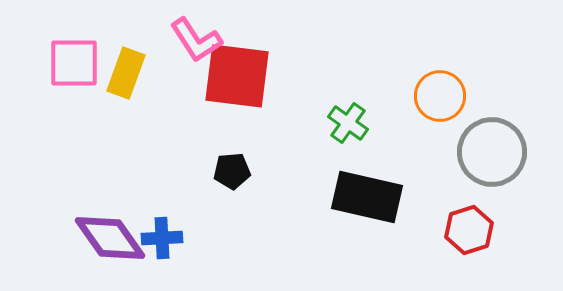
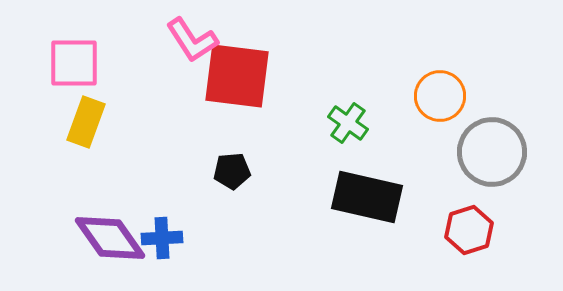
pink L-shape: moved 4 px left
yellow rectangle: moved 40 px left, 49 px down
